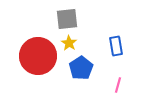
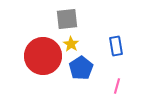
yellow star: moved 2 px right, 1 px down
red circle: moved 5 px right
pink line: moved 1 px left, 1 px down
